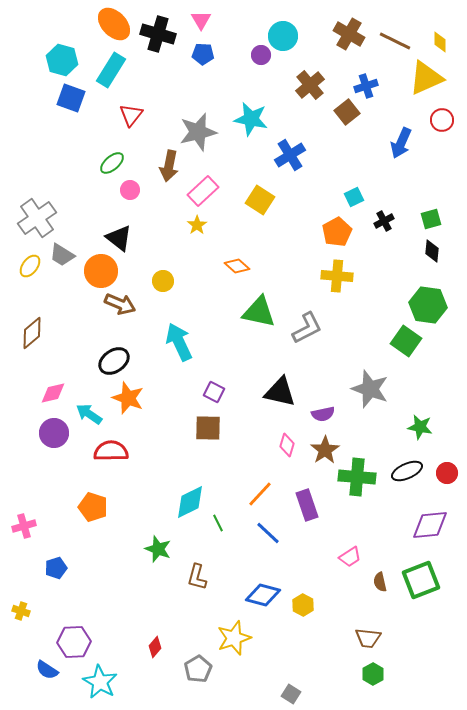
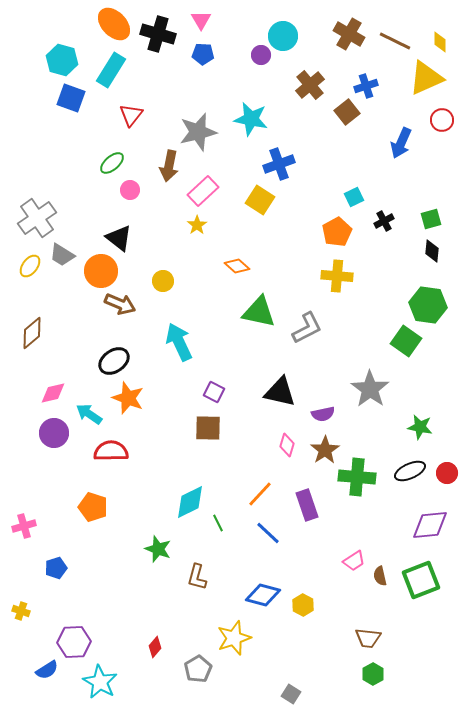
blue cross at (290, 155): moved 11 px left, 9 px down; rotated 12 degrees clockwise
gray star at (370, 389): rotated 15 degrees clockwise
black ellipse at (407, 471): moved 3 px right
pink trapezoid at (350, 557): moved 4 px right, 4 px down
brown semicircle at (380, 582): moved 6 px up
blue semicircle at (47, 670): rotated 65 degrees counterclockwise
